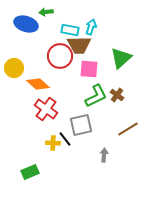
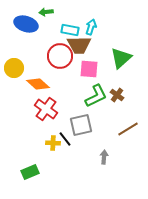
gray arrow: moved 2 px down
